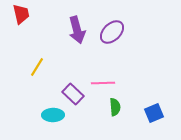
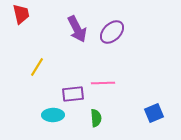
purple arrow: moved 1 px up; rotated 12 degrees counterclockwise
purple rectangle: rotated 50 degrees counterclockwise
green semicircle: moved 19 px left, 11 px down
